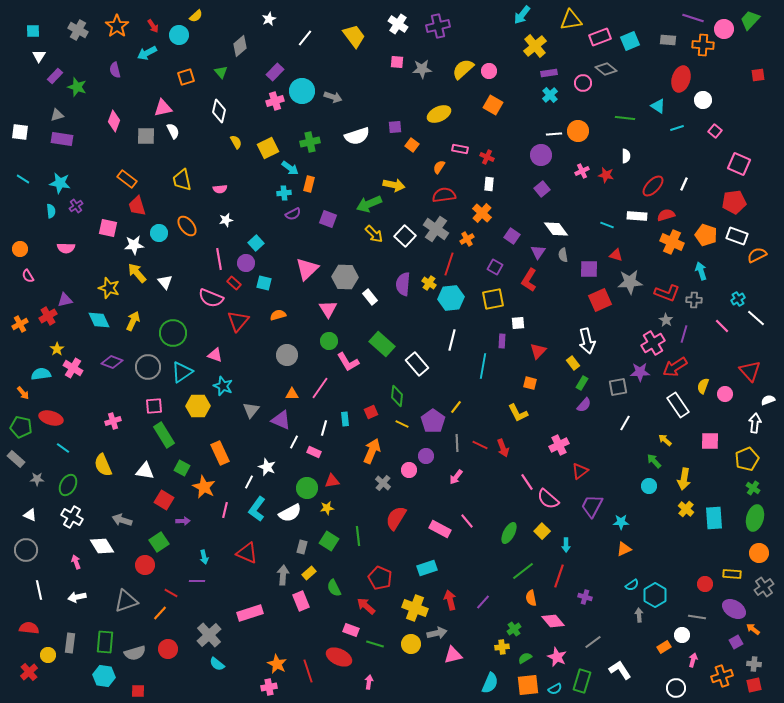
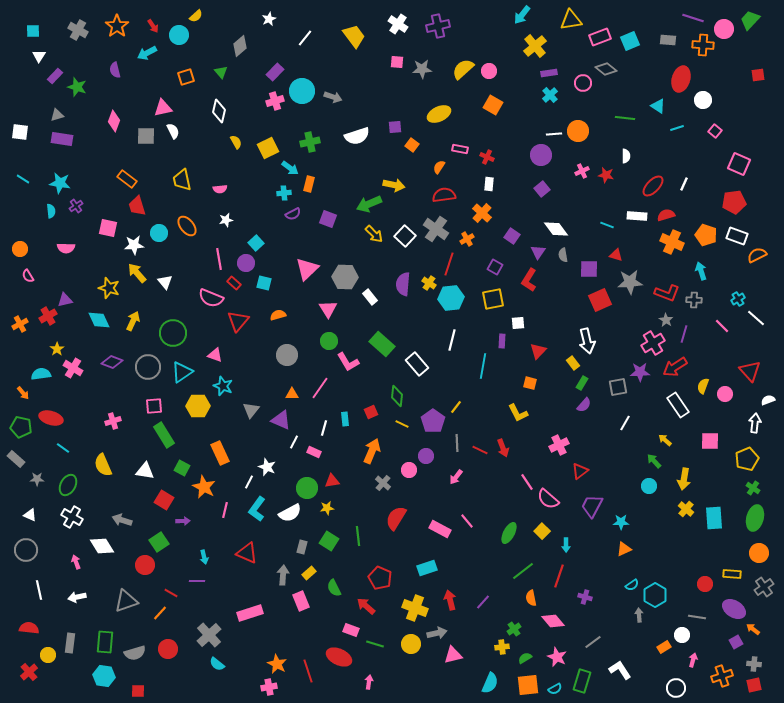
red line at (480, 445): moved 5 px down
